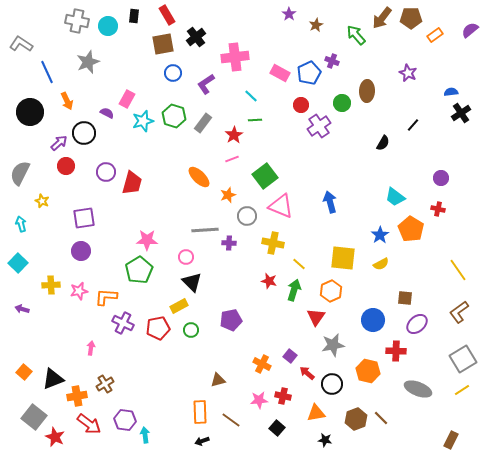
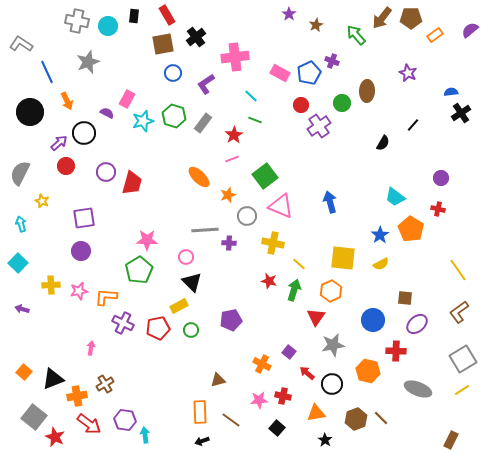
green line at (255, 120): rotated 24 degrees clockwise
purple square at (290, 356): moved 1 px left, 4 px up
black star at (325, 440): rotated 24 degrees clockwise
